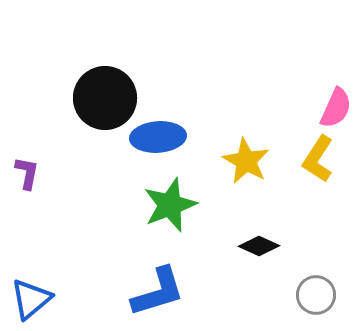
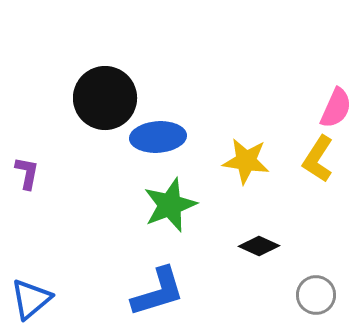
yellow star: rotated 21 degrees counterclockwise
